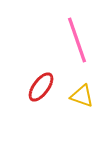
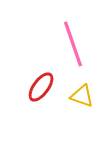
pink line: moved 4 px left, 4 px down
